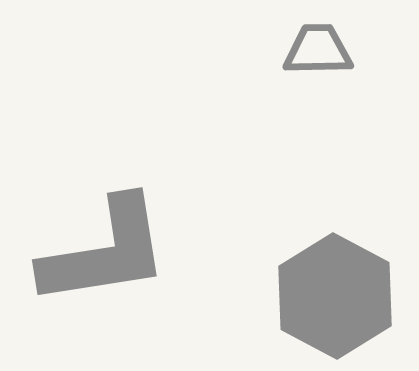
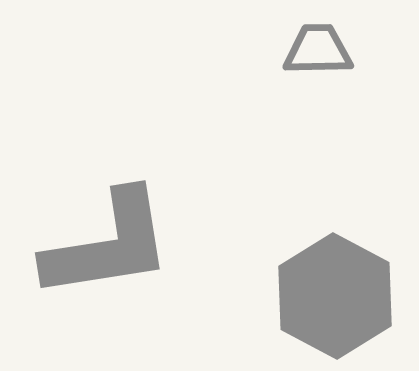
gray L-shape: moved 3 px right, 7 px up
